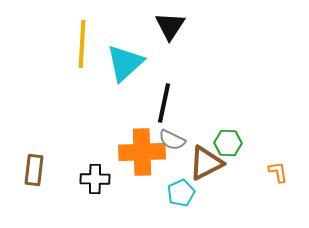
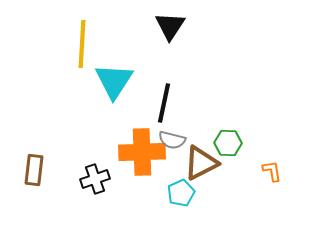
cyan triangle: moved 11 px left, 18 px down; rotated 15 degrees counterclockwise
gray semicircle: rotated 12 degrees counterclockwise
brown triangle: moved 5 px left
orange L-shape: moved 6 px left, 1 px up
black cross: rotated 20 degrees counterclockwise
